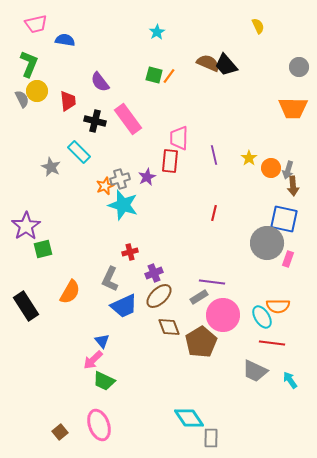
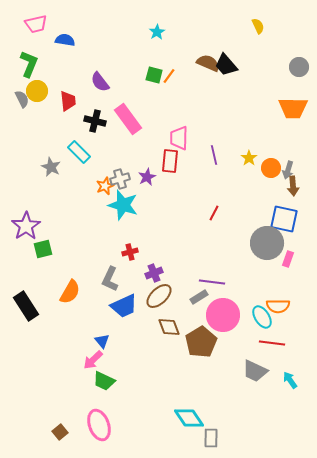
red line at (214, 213): rotated 14 degrees clockwise
